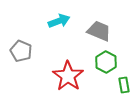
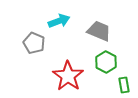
gray pentagon: moved 13 px right, 8 px up
